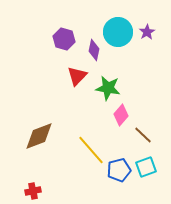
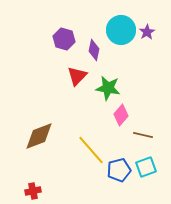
cyan circle: moved 3 px right, 2 px up
brown line: rotated 30 degrees counterclockwise
